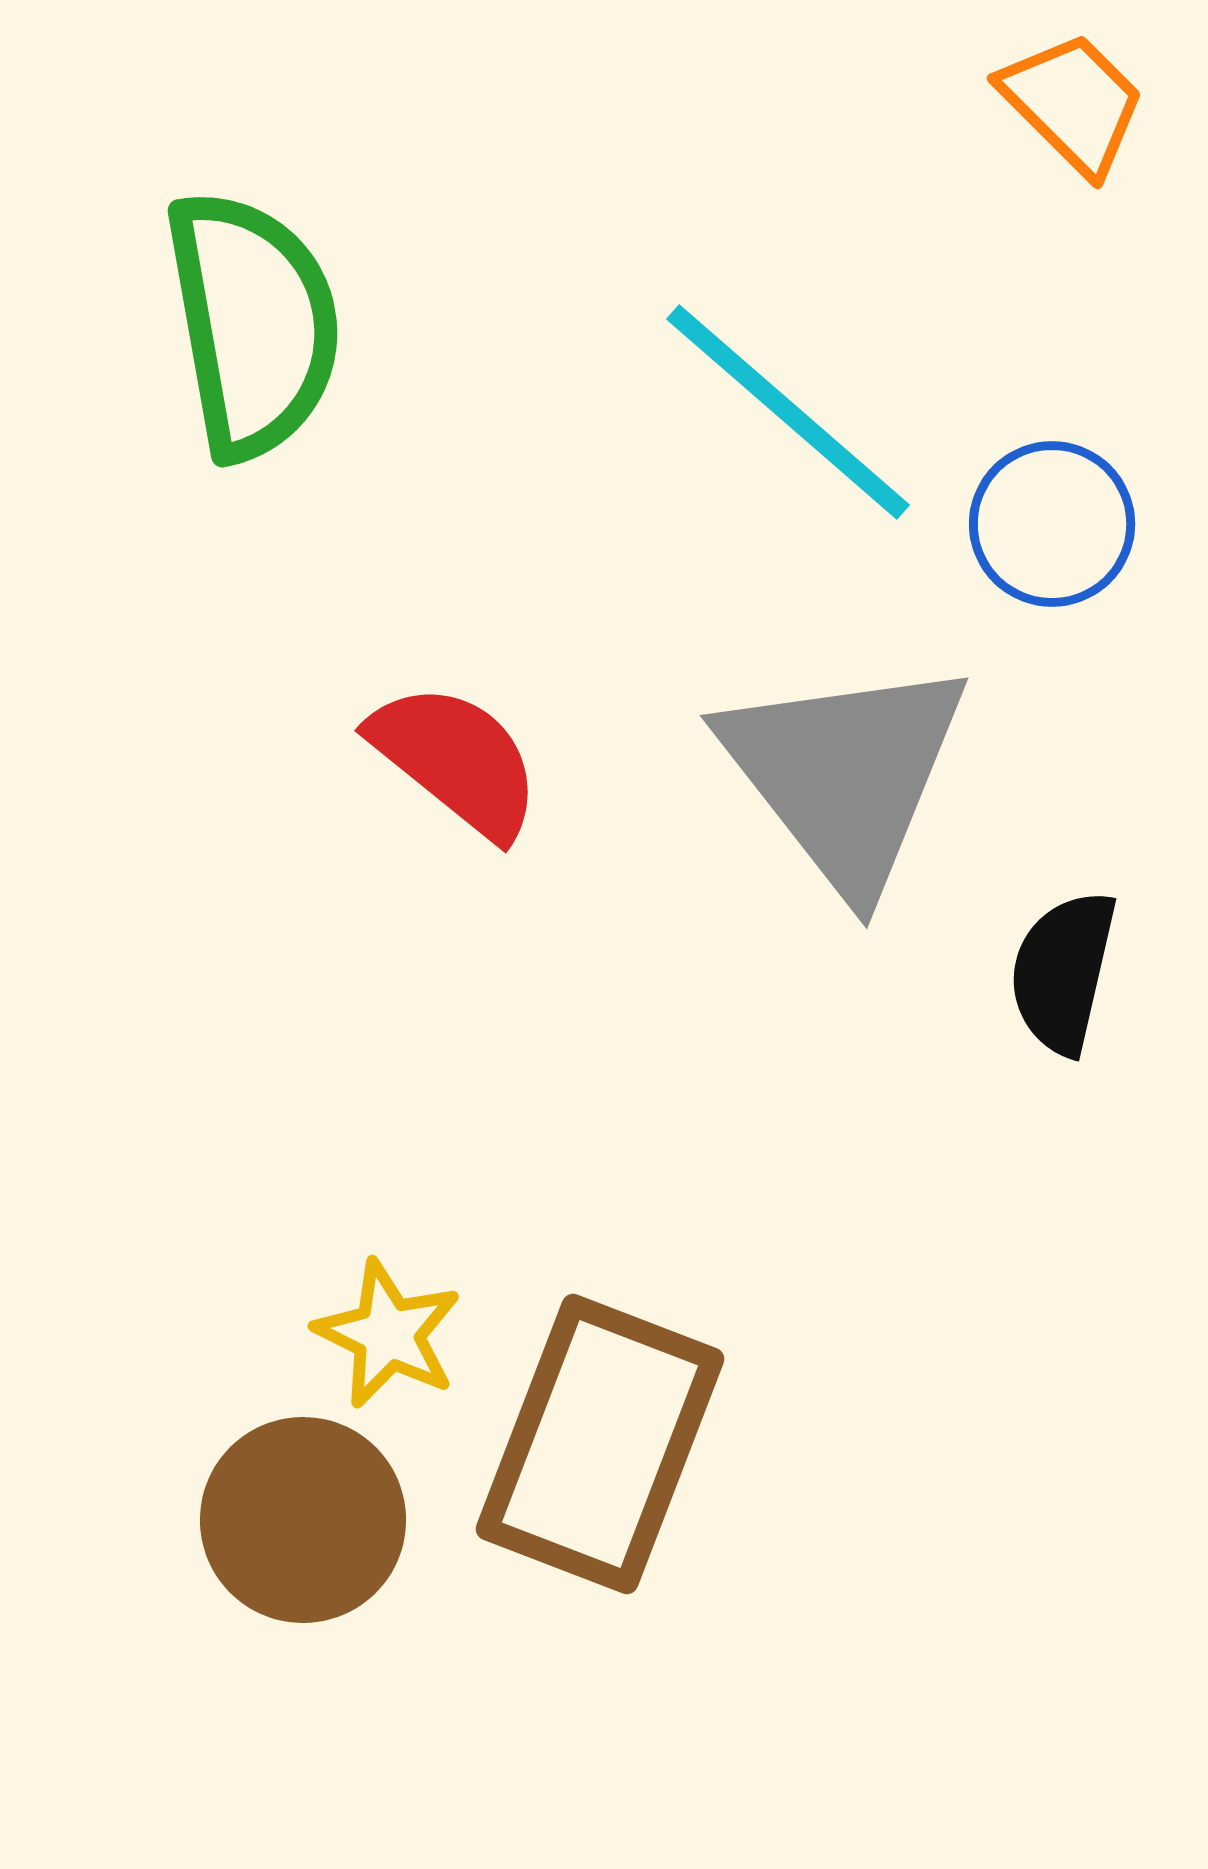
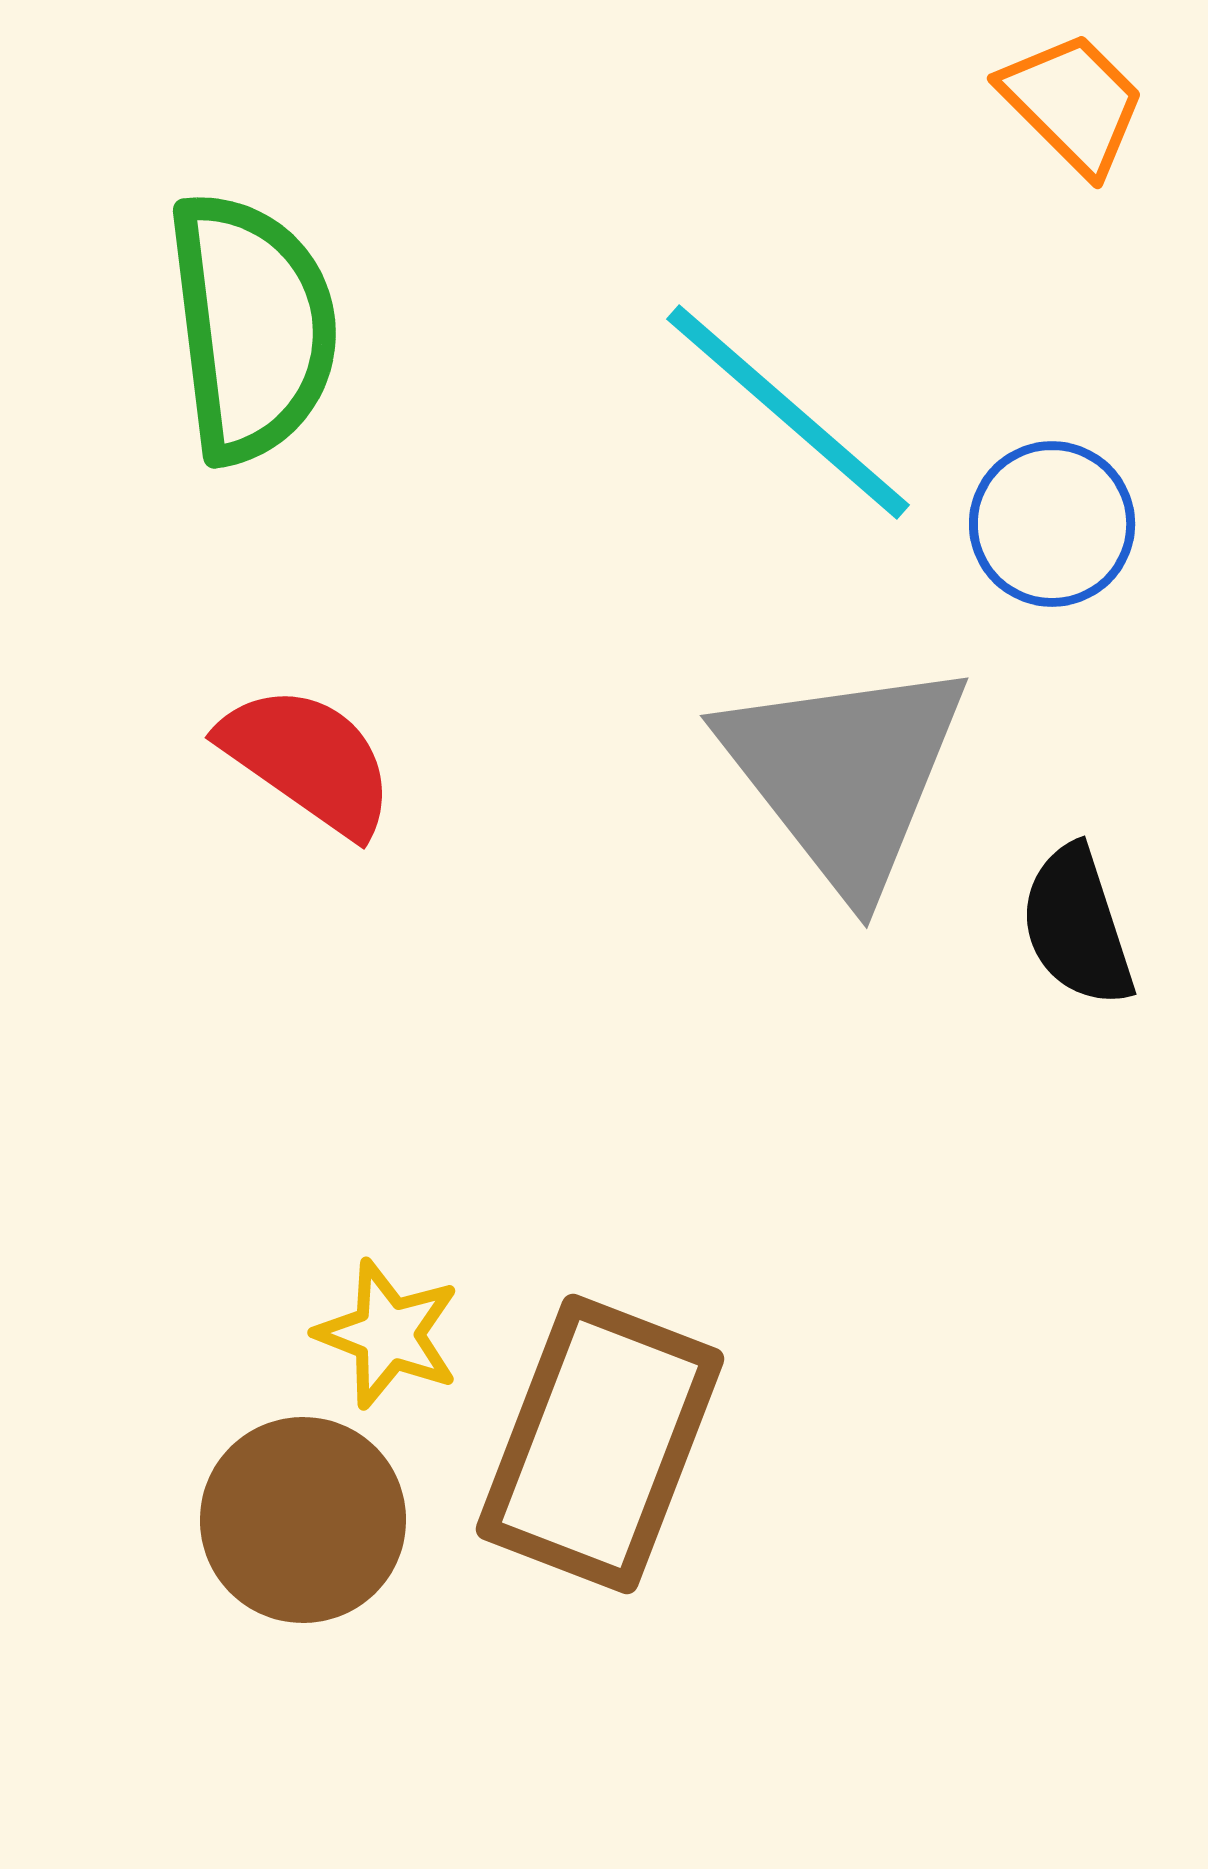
green semicircle: moved 1 px left, 3 px down; rotated 3 degrees clockwise
red semicircle: moved 148 px left; rotated 4 degrees counterclockwise
black semicircle: moved 14 px right, 46 px up; rotated 31 degrees counterclockwise
yellow star: rotated 5 degrees counterclockwise
